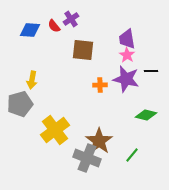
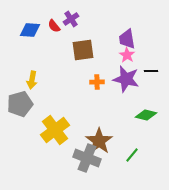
brown square: rotated 15 degrees counterclockwise
orange cross: moved 3 px left, 3 px up
